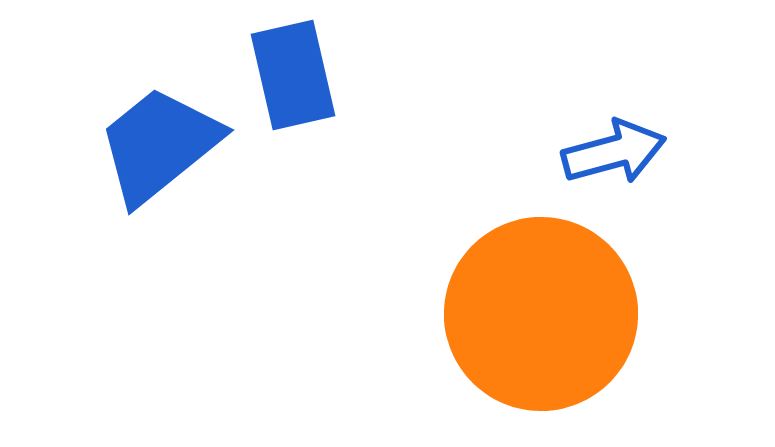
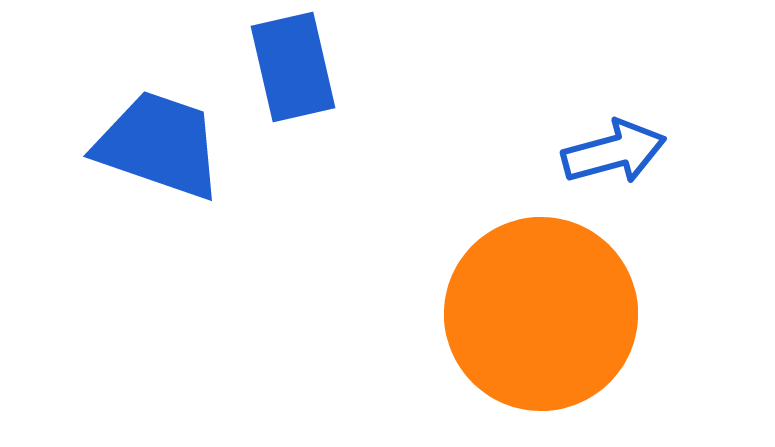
blue rectangle: moved 8 px up
blue trapezoid: rotated 58 degrees clockwise
